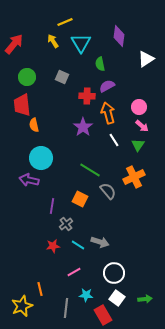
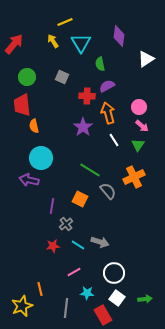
orange semicircle: moved 1 px down
cyan star: moved 1 px right, 2 px up
